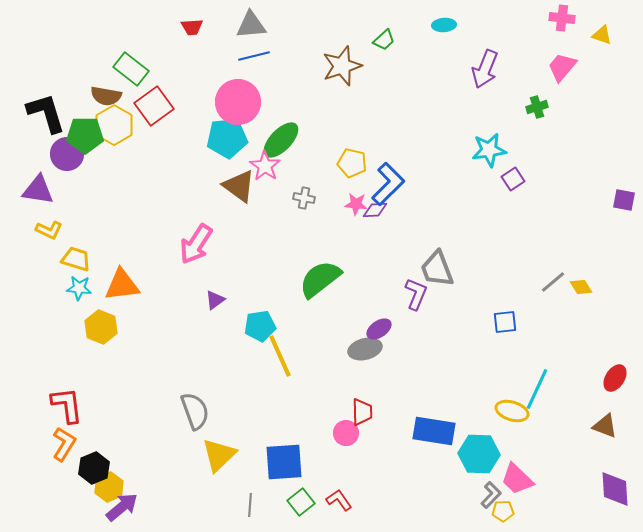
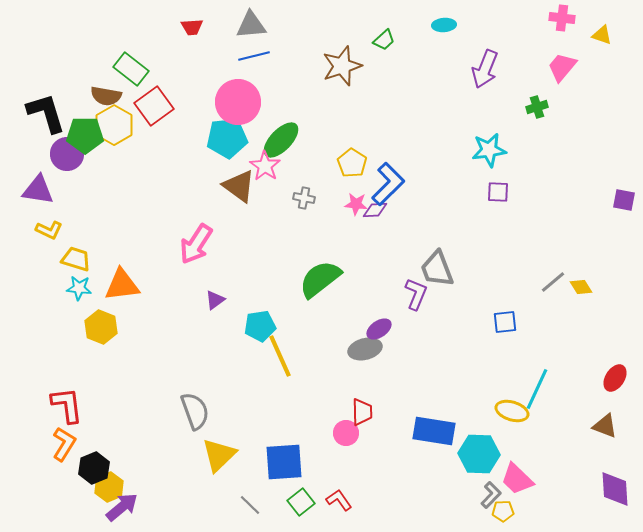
yellow pentagon at (352, 163): rotated 20 degrees clockwise
purple square at (513, 179): moved 15 px left, 13 px down; rotated 35 degrees clockwise
gray line at (250, 505): rotated 50 degrees counterclockwise
